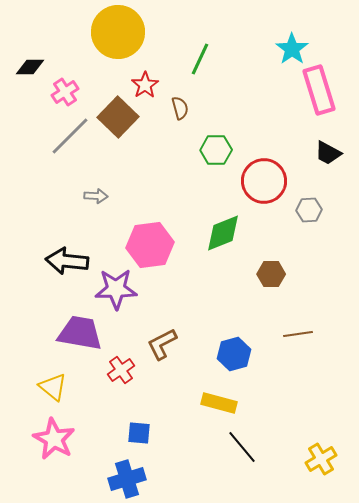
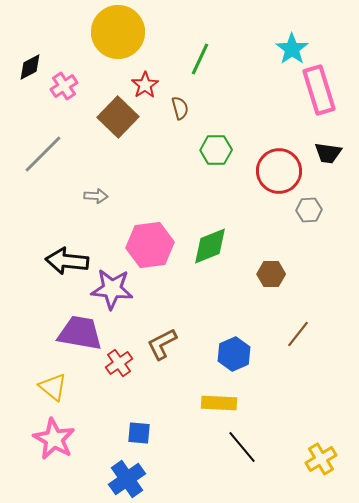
black diamond: rotated 28 degrees counterclockwise
pink cross: moved 1 px left, 6 px up
gray line: moved 27 px left, 18 px down
black trapezoid: rotated 20 degrees counterclockwise
red circle: moved 15 px right, 10 px up
green diamond: moved 13 px left, 13 px down
purple star: moved 4 px left; rotated 6 degrees clockwise
brown line: rotated 44 degrees counterclockwise
blue hexagon: rotated 8 degrees counterclockwise
red cross: moved 2 px left, 7 px up
yellow rectangle: rotated 12 degrees counterclockwise
blue cross: rotated 18 degrees counterclockwise
